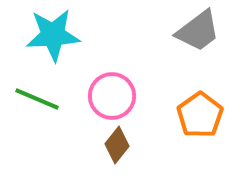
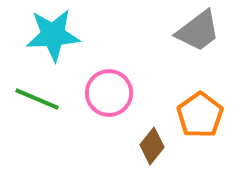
pink circle: moved 3 px left, 3 px up
brown diamond: moved 35 px right, 1 px down
